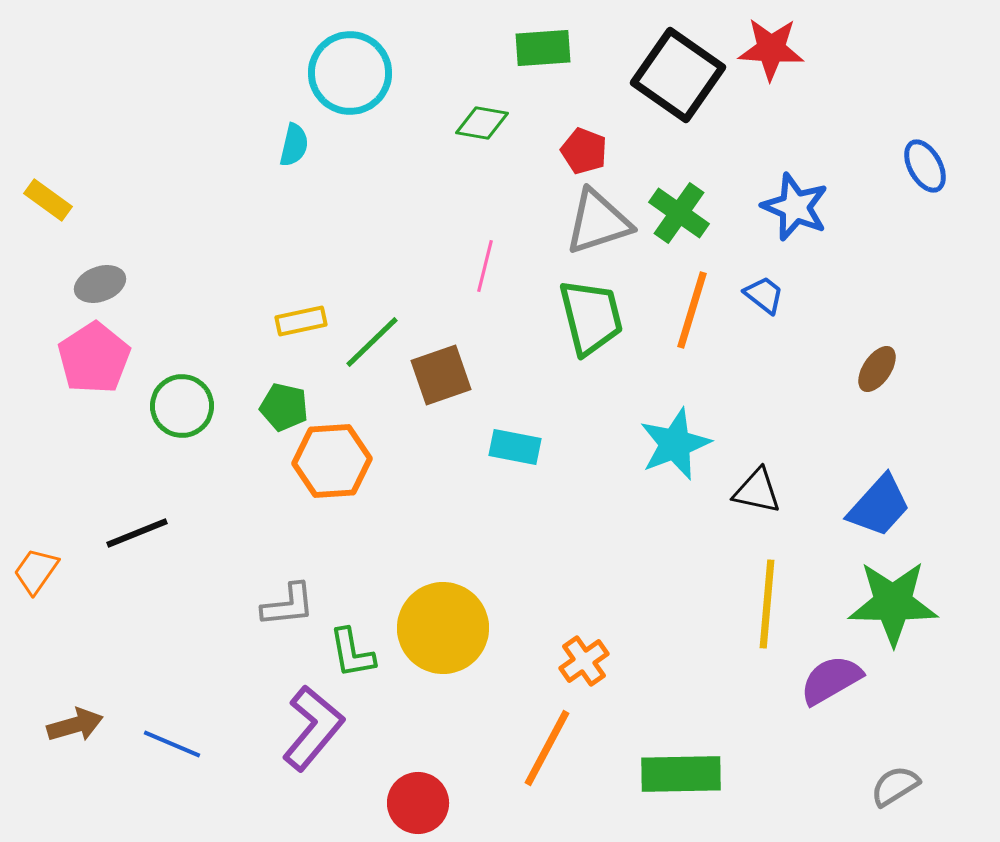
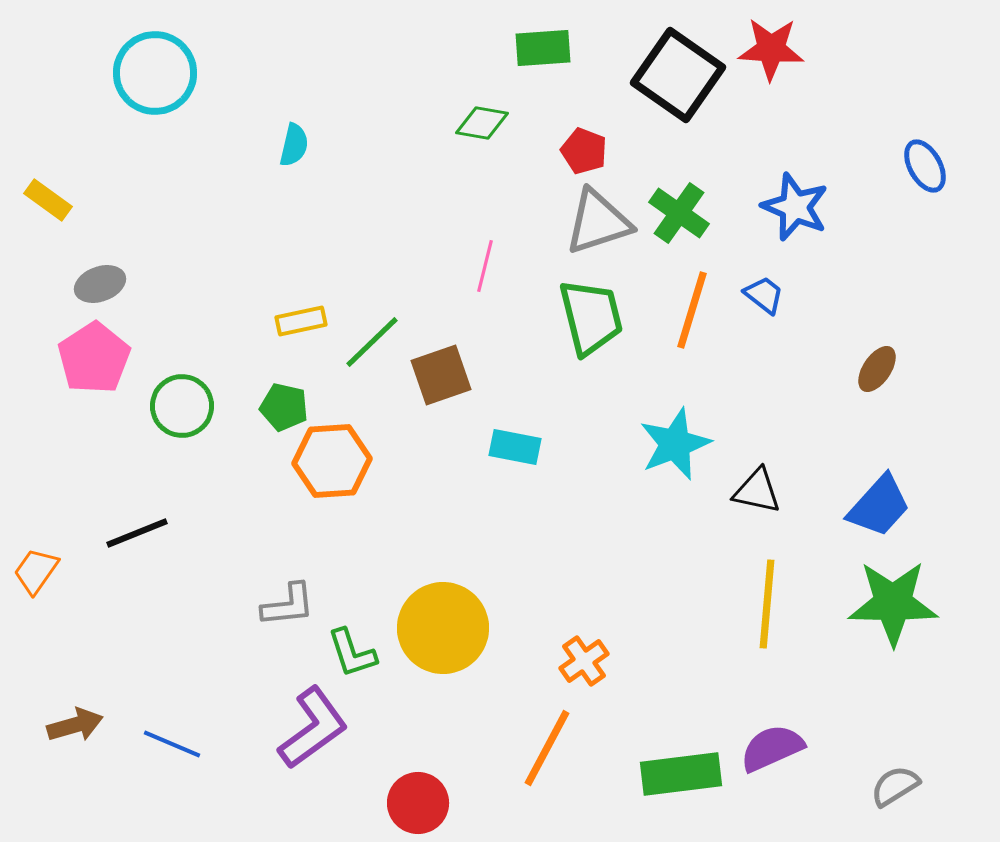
cyan circle at (350, 73): moved 195 px left
green L-shape at (352, 653): rotated 8 degrees counterclockwise
purple semicircle at (831, 680): moved 59 px left, 68 px down; rotated 6 degrees clockwise
purple L-shape at (313, 728): rotated 14 degrees clockwise
green rectangle at (681, 774): rotated 6 degrees counterclockwise
